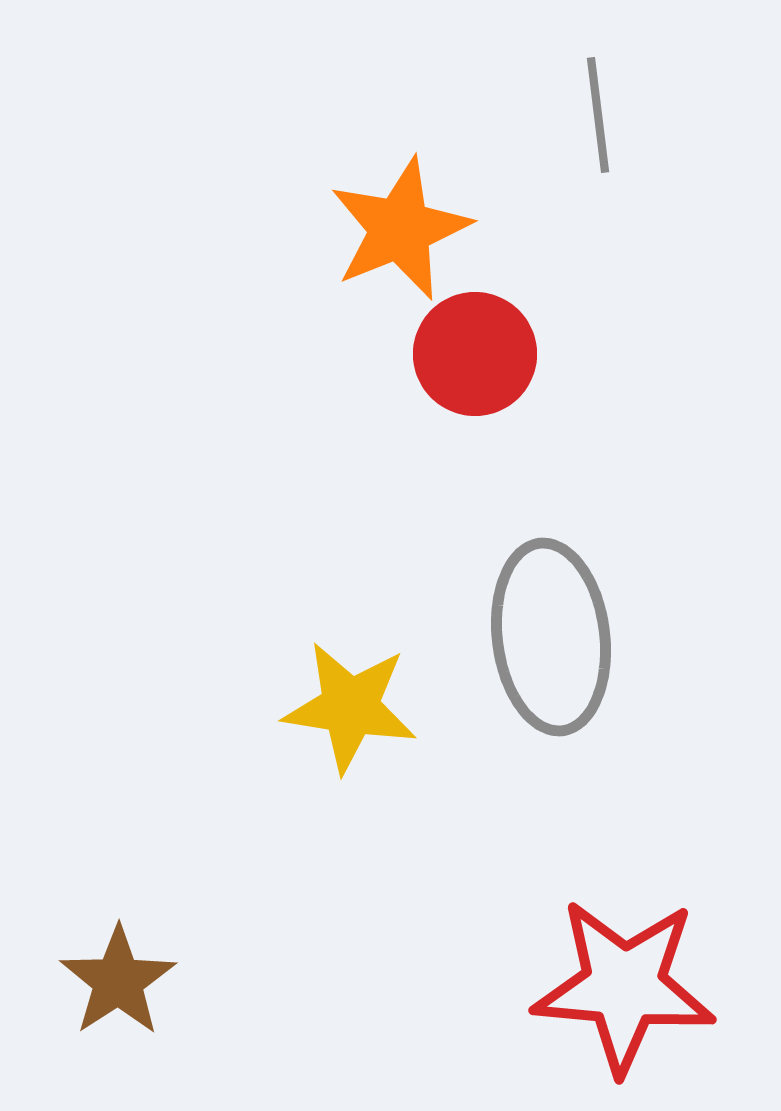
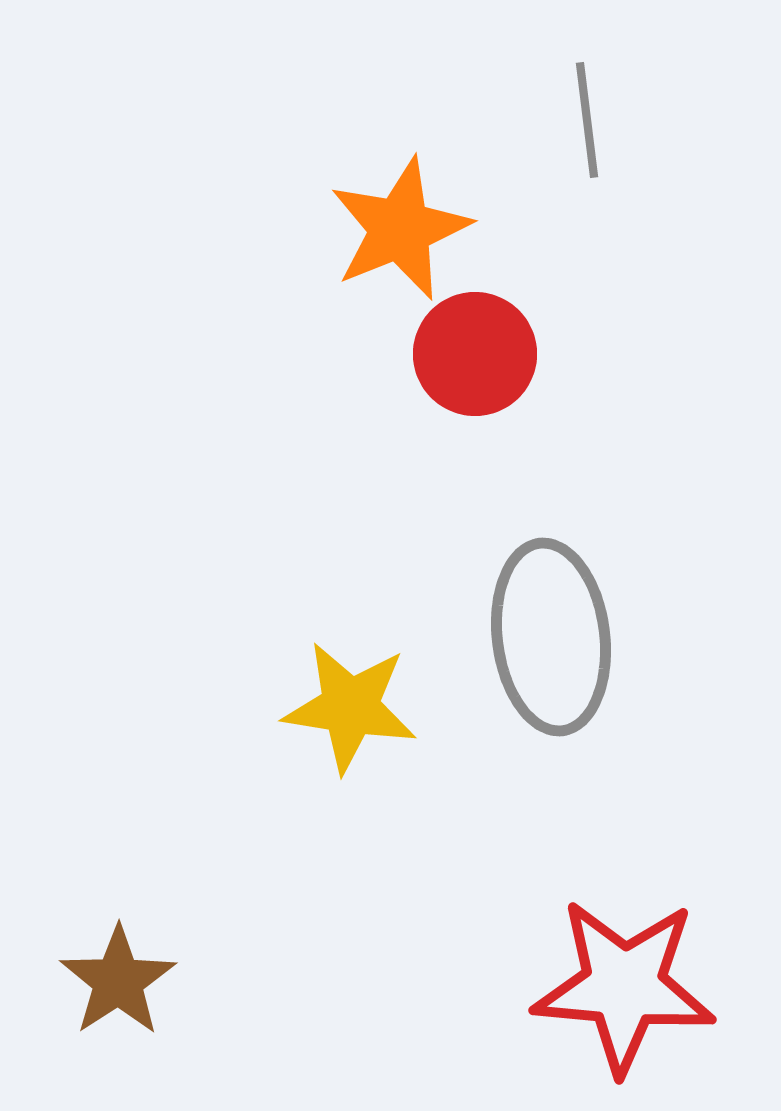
gray line: moved 11 px left, 5 px down
